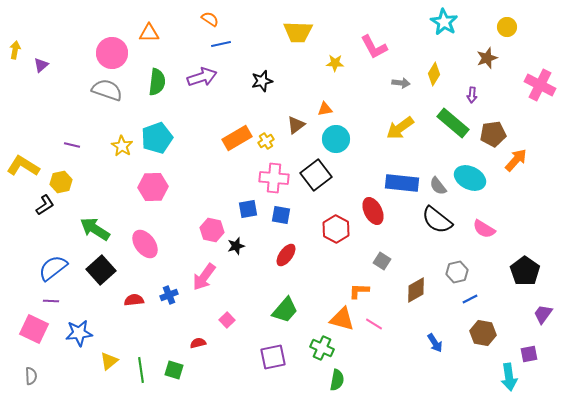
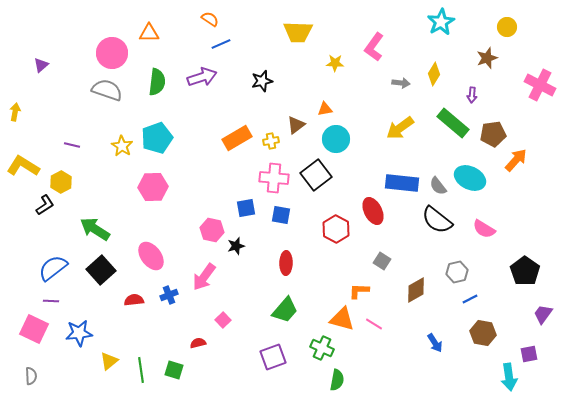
cyan star at (444, 22): moved 3 px left; rotated 12 degrees clockwise
blue line at (221, 44): rotated 12 degrees counterclockwise
pink L-shape at (374, 47): rotated 64 degrees clockwise
yellow arrow at (15, 50): moved 62 px down
yellow cross at (266, 141): moved 5 px right; rotated 21 degrees clockwise
yellow hexagon at (61, 182): rotated 15 degrees counterclockwise
blue square at (248, 209): moved 2 px left, 1 px up
pink ellipse at (145, 244): moved 6 px right, 12 px down
red ellipse at (286, 255): moved 8 px down; rotated 35 degrees counterclockwise
pink square at (227, 320): moved 4 px left
purple square at (273, 357): rotated 8 degrees counterclockwise
